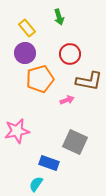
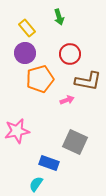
brown L-shape: moved 1 px left
